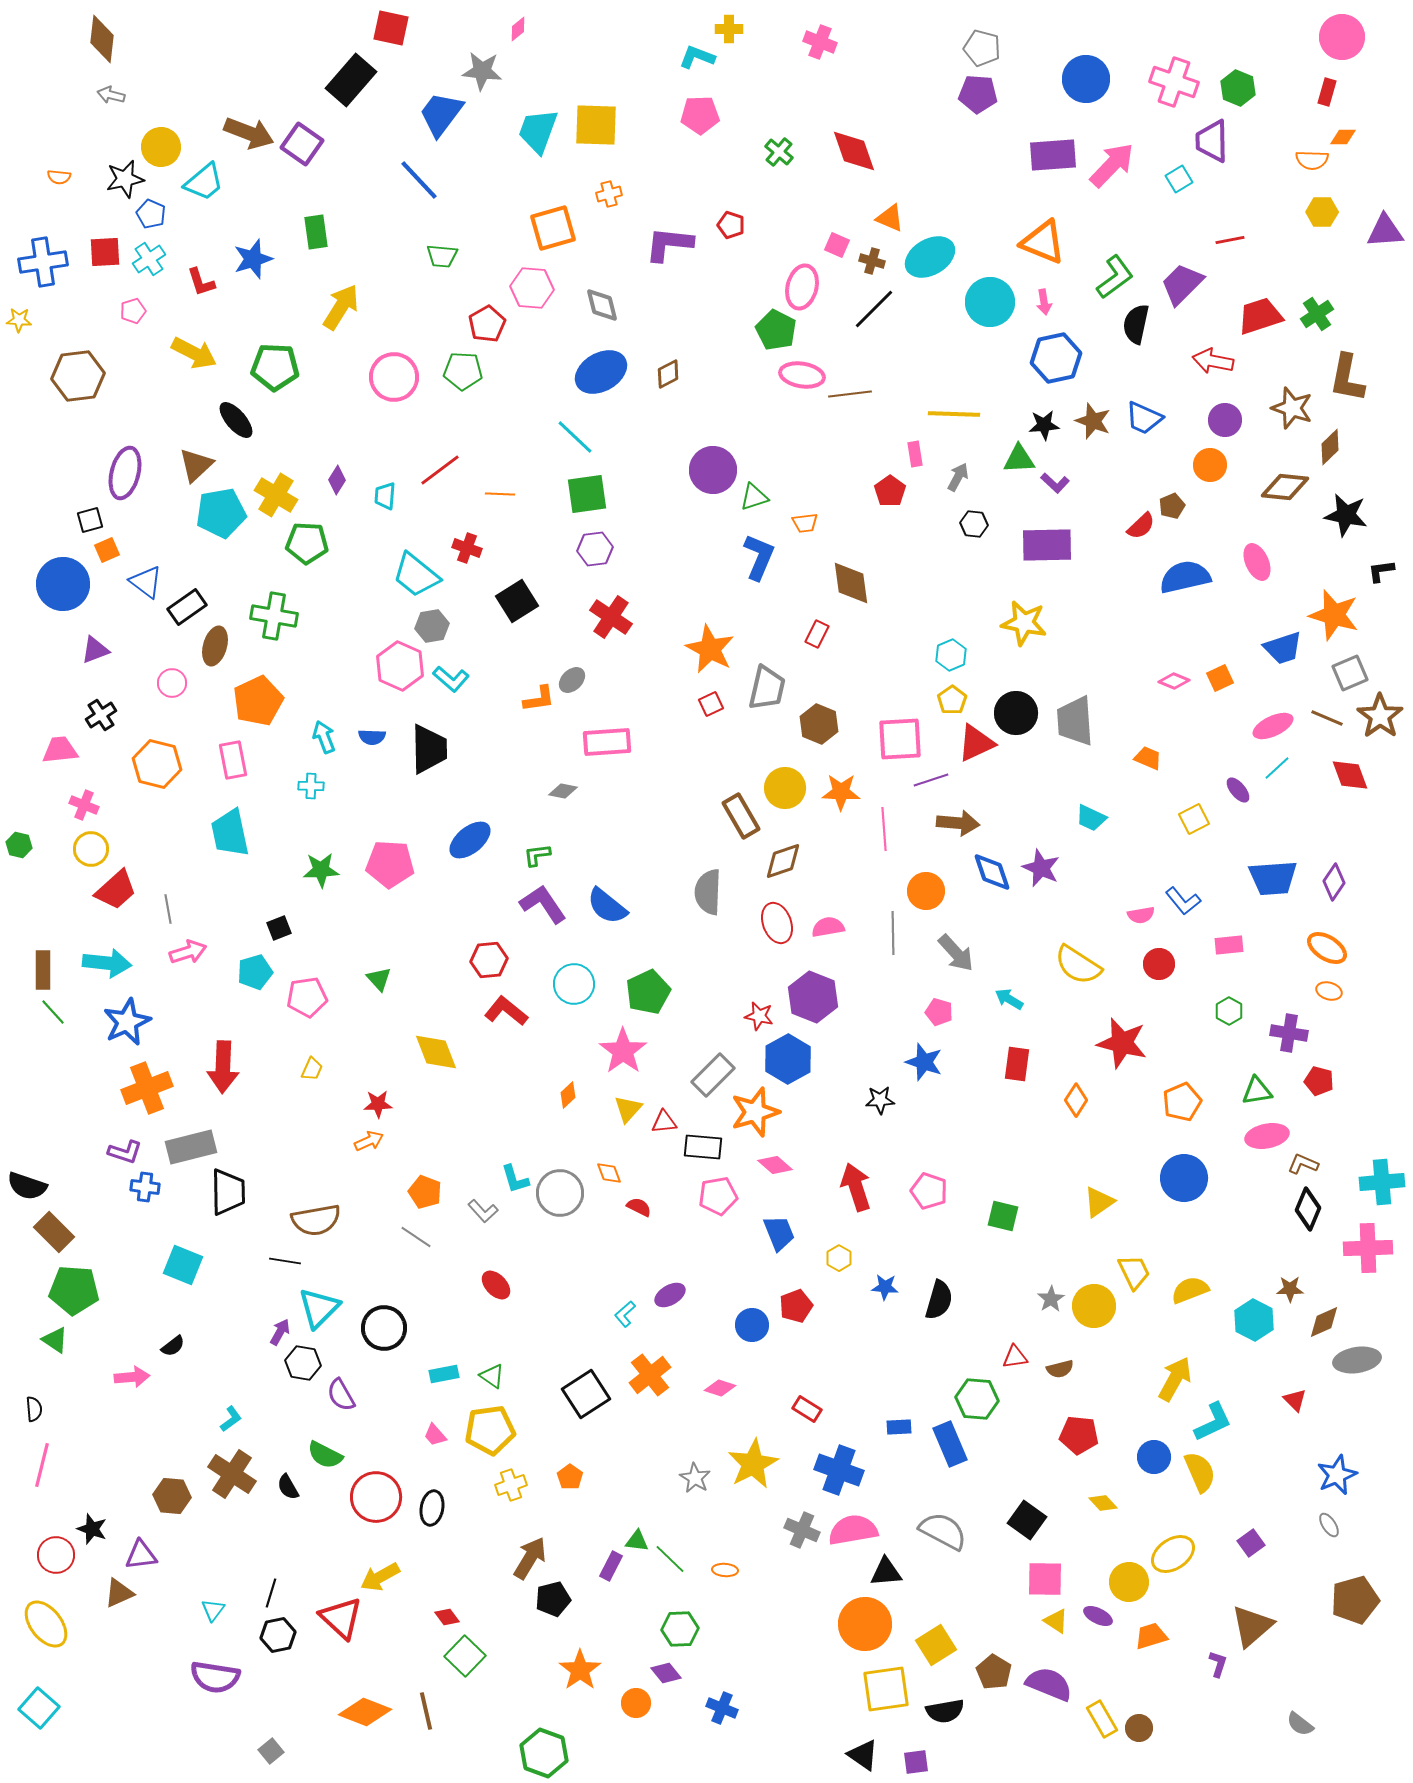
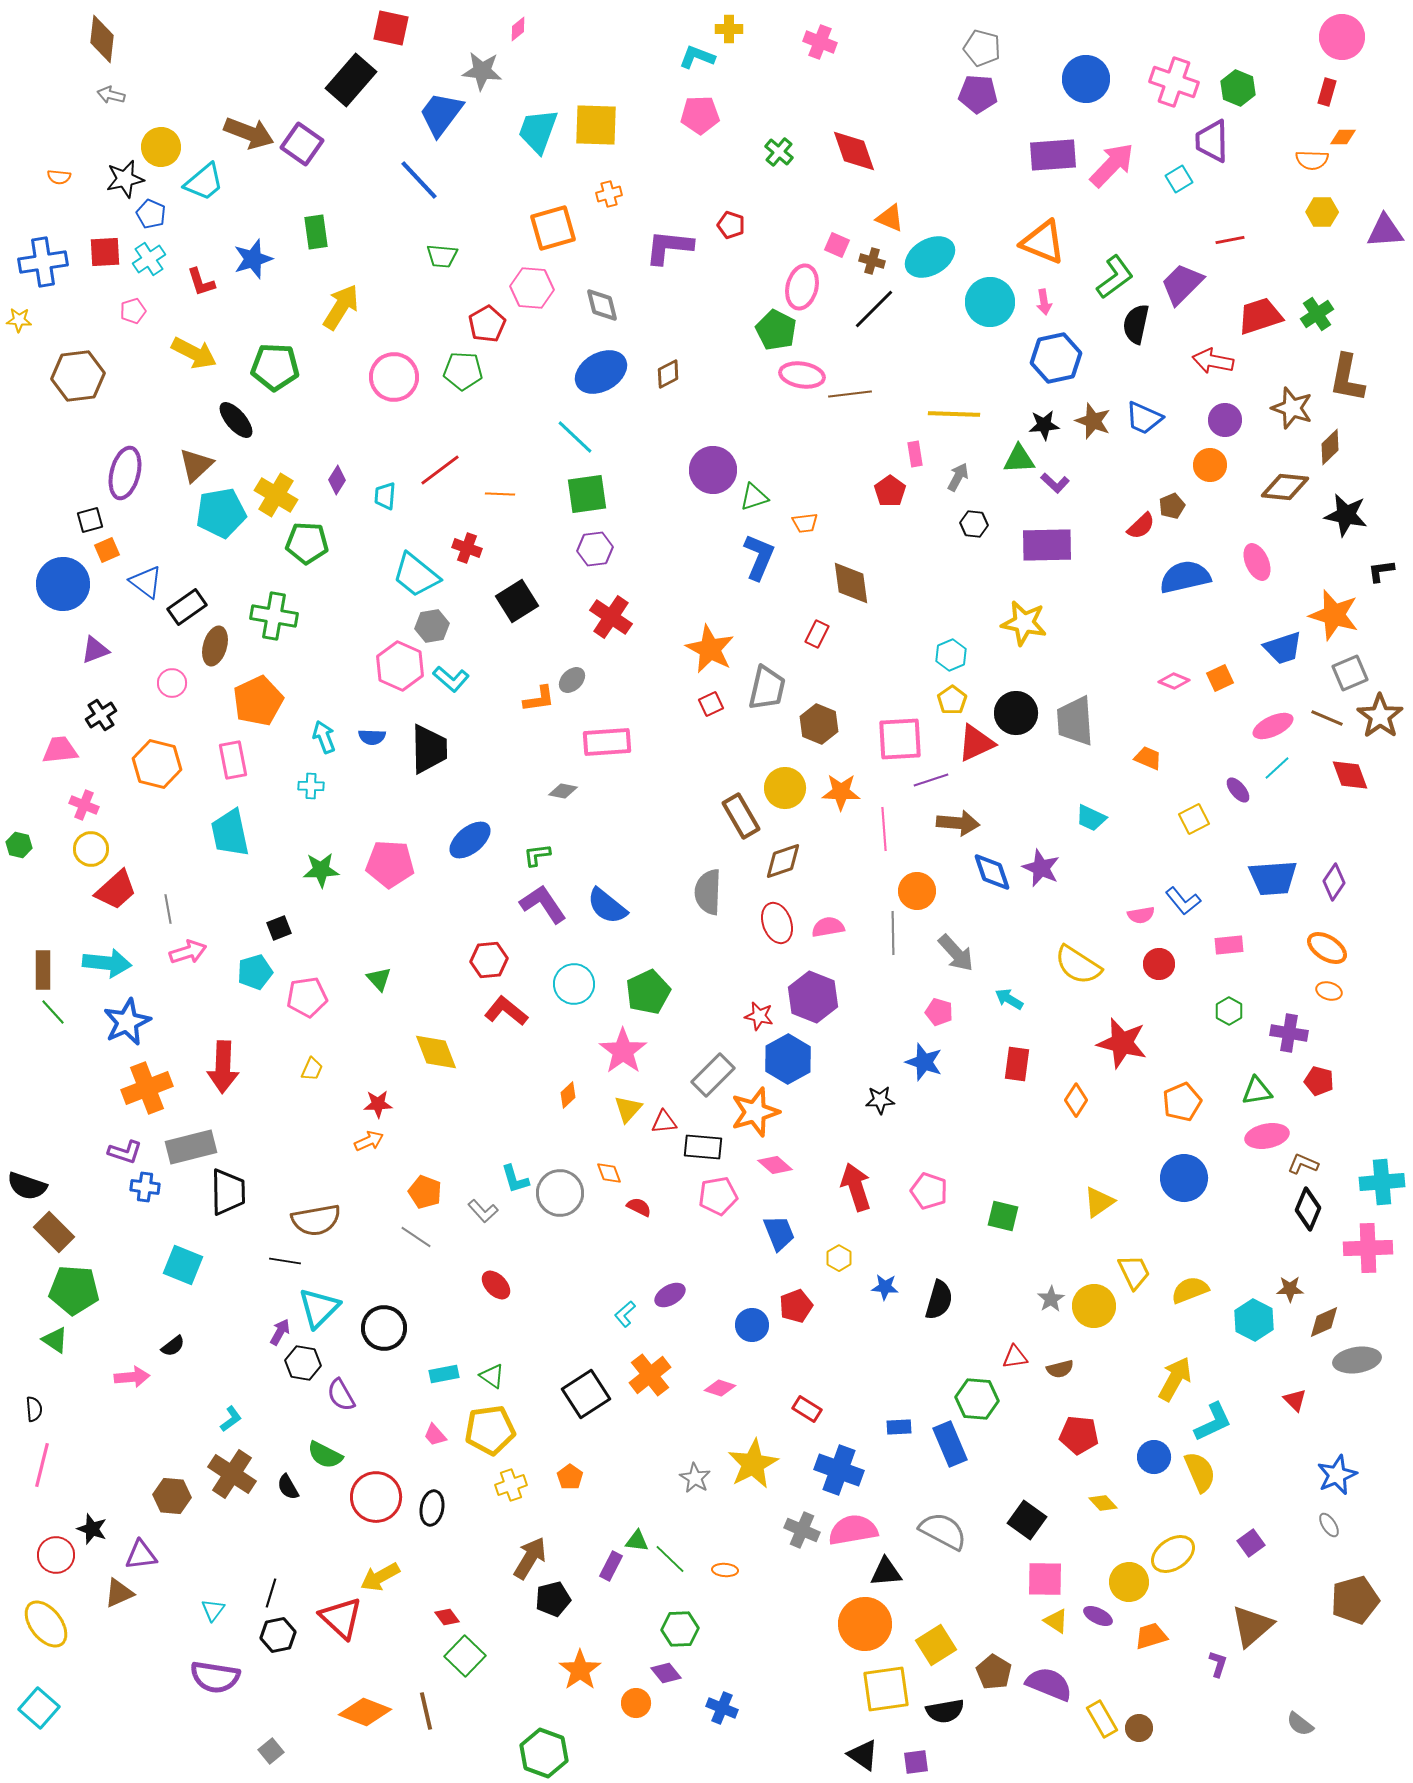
purple L-shape at (669, 244): moved 3 px down
orange circle at (926, 891): moved 9 px left
